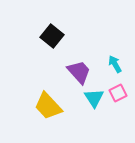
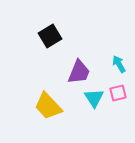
black square: moved 2 px left; rotated 20 degrees clockwise
cyan arrow: moved 4 px right
purple trapezoid: rotated 64 degrees clockwise
pink square: rotated 12 degrees clockwise
